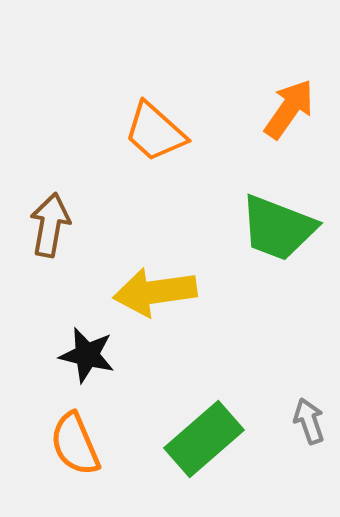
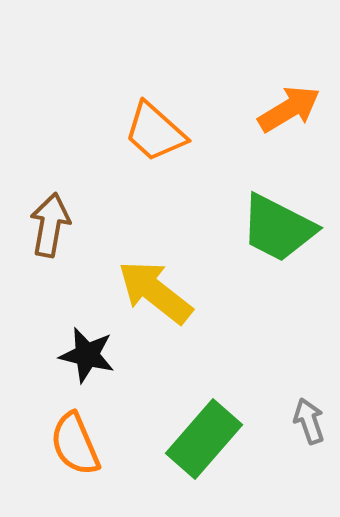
orange arrow: rotated 24 degrees clockwise
green trapezoid: rotated 6 degrees clockwise
yellow arrow: rotated 46 degrees clockwise
green rectangle: rotated 8 degrees counterclockwise
